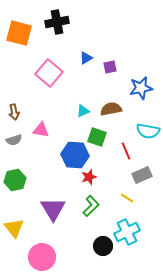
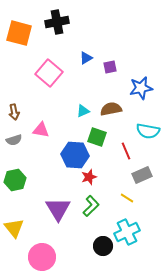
purple triangle: moved 5 px right
